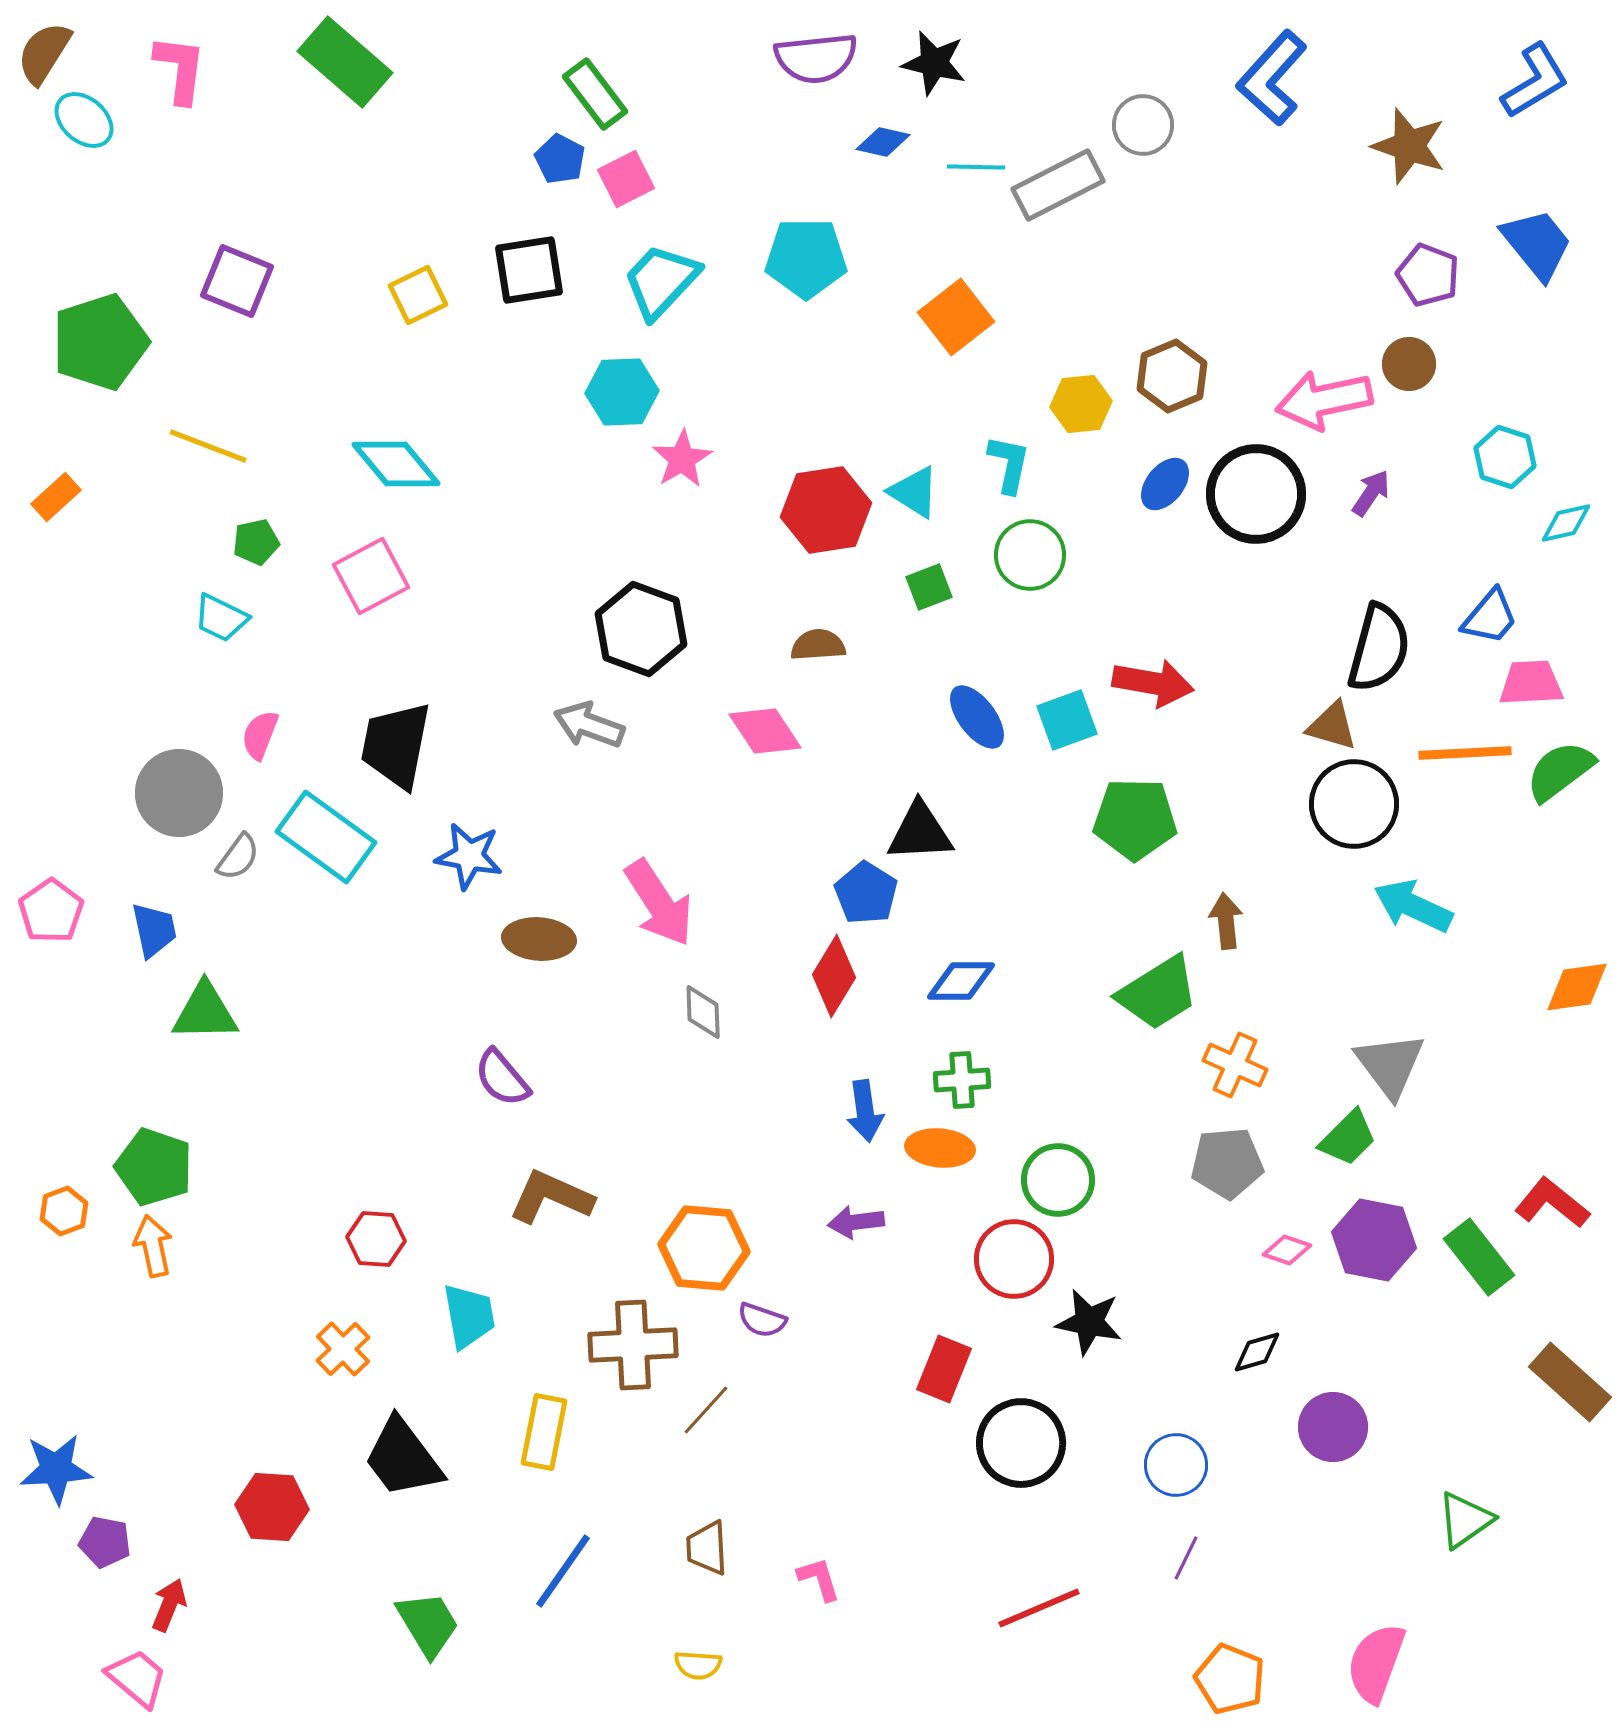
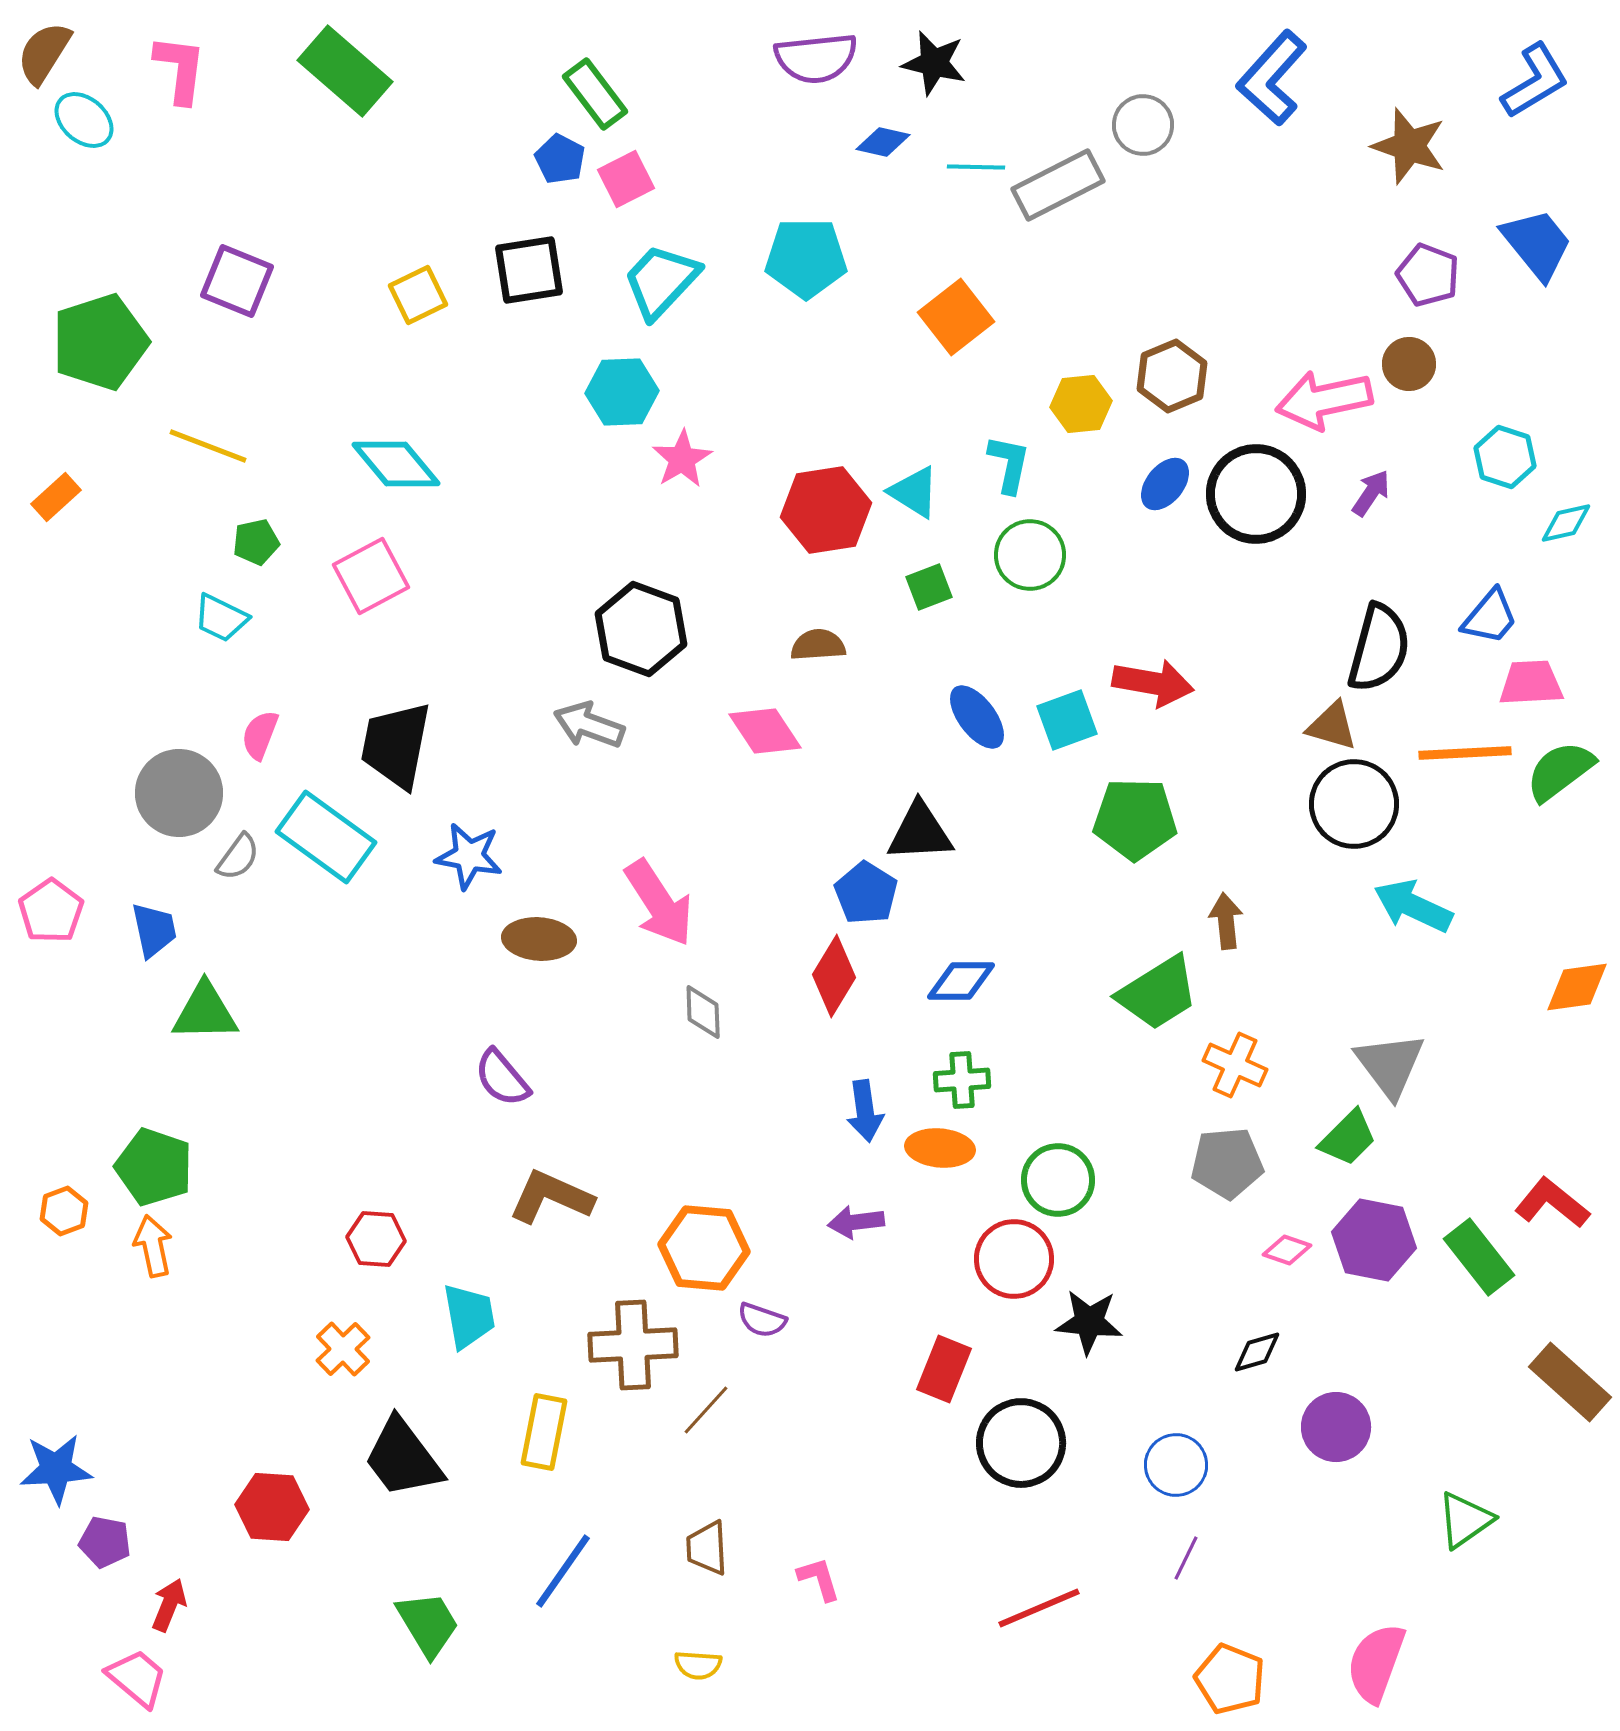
green rectangle at (345, 62): moved 9 px down
black star at (1089, 1322): rotated 6 degrees counterclockwise
purple circle at (1333, 1427): moved 3 px right
